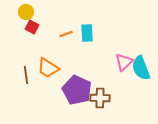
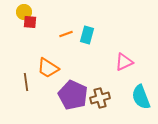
yellow circle: moved 2 px left
red square: moved 2 px left, 5 px up; rotated 24 degrees counterclockwise
cyan rectangle: moved 2 px down; rotated 18 degrees clockwise
pink triangle: rotated 18 degrees clockwise
cyan semicircle: moved 29 px down
brown line: moved 7 px down
purple pentagon: moved 4 px left, 5 px down
brown cross: rotated 18 degrees counterclockwise
